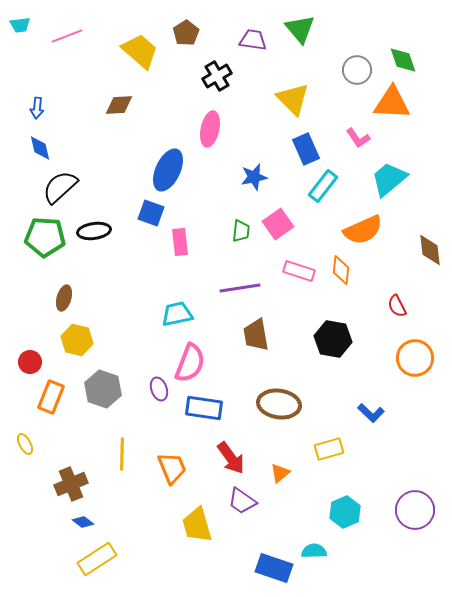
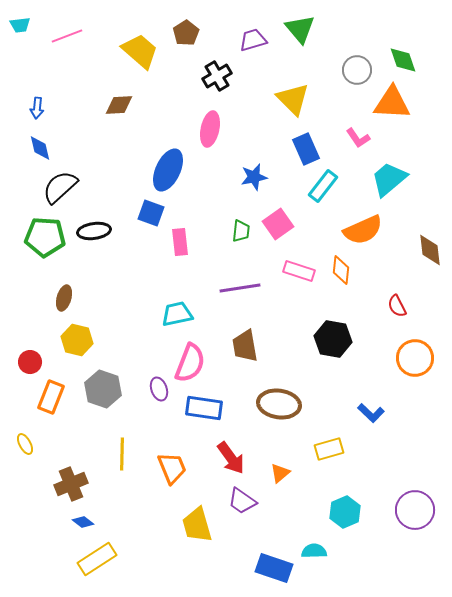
purple trapezoid at (253, 40): rotated 24 degrees counterclockwise
brown trapezoid at (256, 335): moved 11 px left, 11 px down
